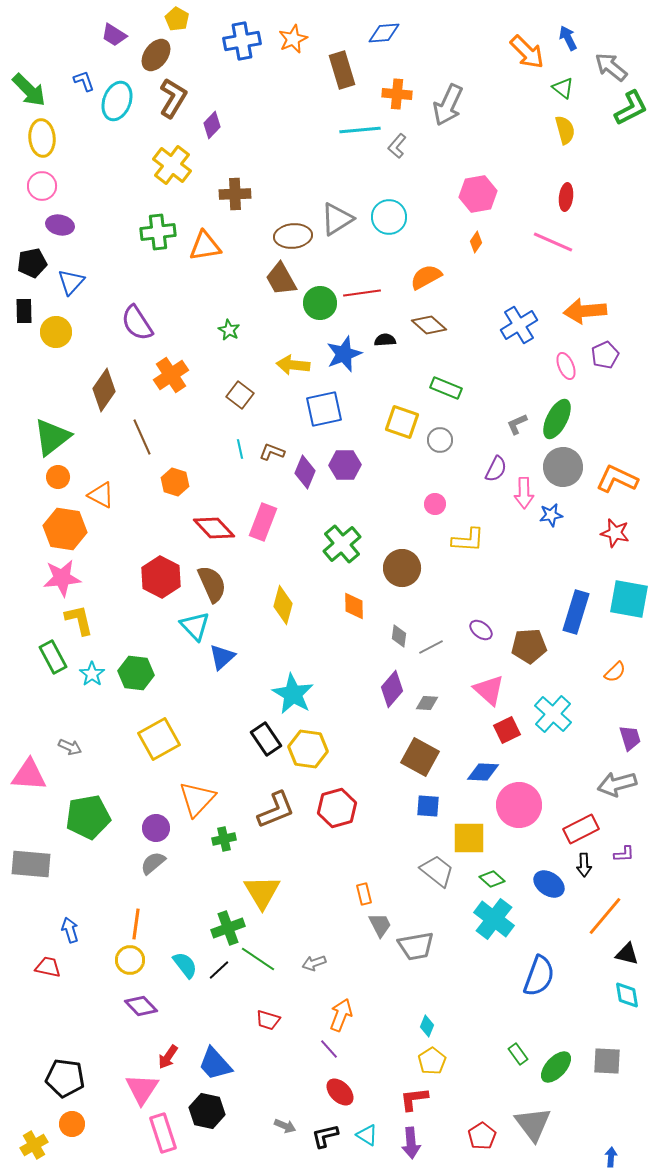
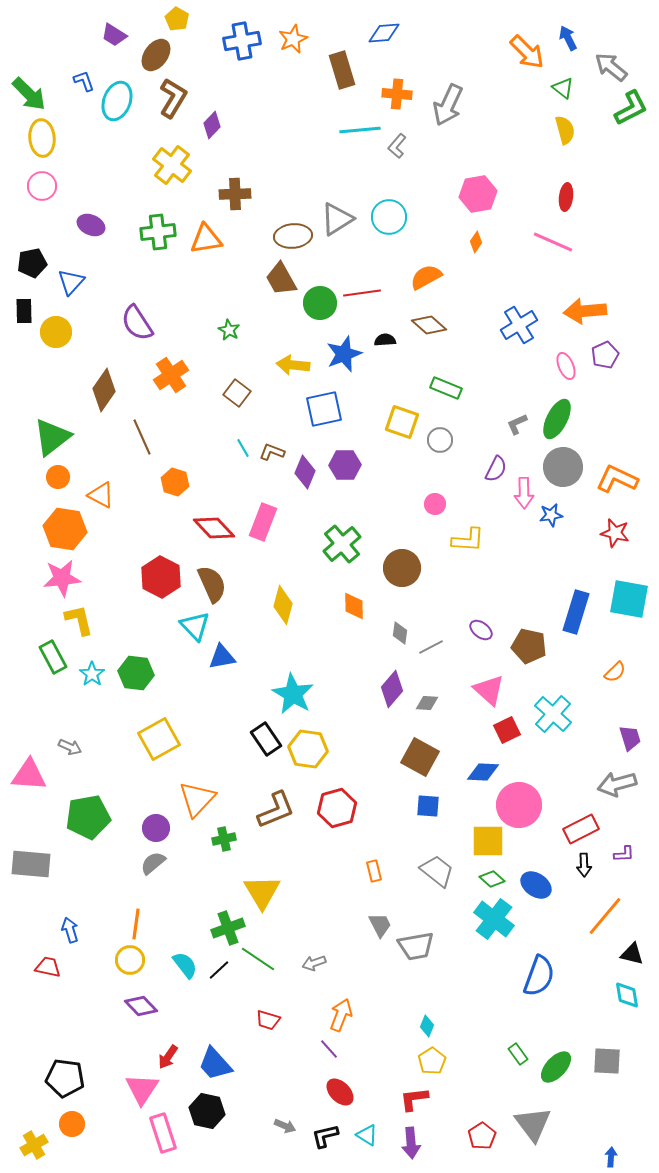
green arrow at (29, 90): moved 4 px down
purple ellipse at (60, 225): moved 31 px right; rotated 12 degrees clockwise
orange triangle at (205, 246): moved 1 px right, 7 px up
brown square at (240, 395): moved 3 px left, 2 px up
cyan line at (240, 449): moved 3 px right, 1 px up; rotated 18 degrees counterclockwise
gray diamond at (399, 636): moved 1 px right, 3 px up
brown pentagon at (529, 646): rotated 16 degrees clockwise
blue triangle at (222, 657): rotated 32 degrees clockwise
yellow square at (469, 838): moved 19 px right, 3 px down
blue ellipse at (549, 884): moved 13 px left, 1 px down
orange rectangle at (364, 894): moved 10 px right, 23 px up
black triangle at (627, 954): moved 5 px right
